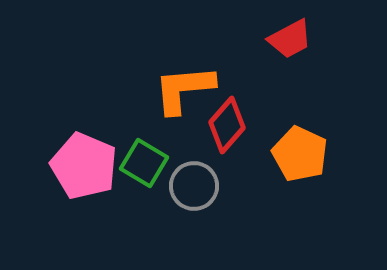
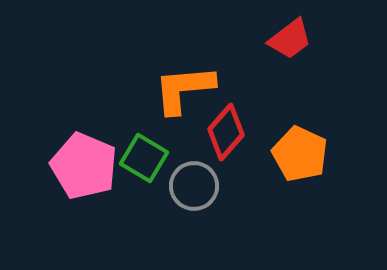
red trapezoid: rotated 9 degrees counterclockwise
red diamond: moved 1 px left, 7 px down
green square: moved 5 px up
